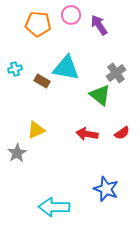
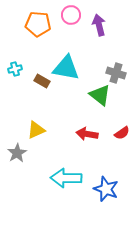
purple arrow: rotated 20 degrees clockwise
gray cross: rotated 36 degrees counterclockwise
cyan arrow: moved 12 px right, 29 px up
